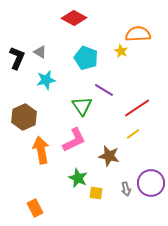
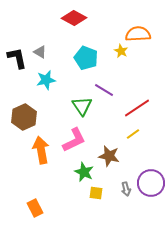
black L-shape: rotated 35 degrees counterclockwise
green star: moved 6 px right, 6 px up
